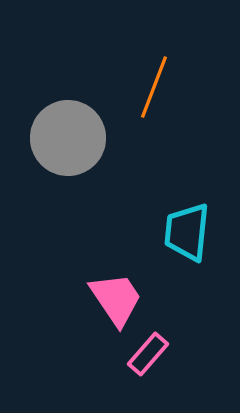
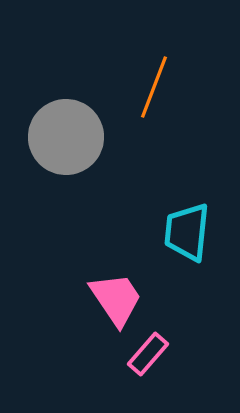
gray circle: moved 2 px left, 1 px up
